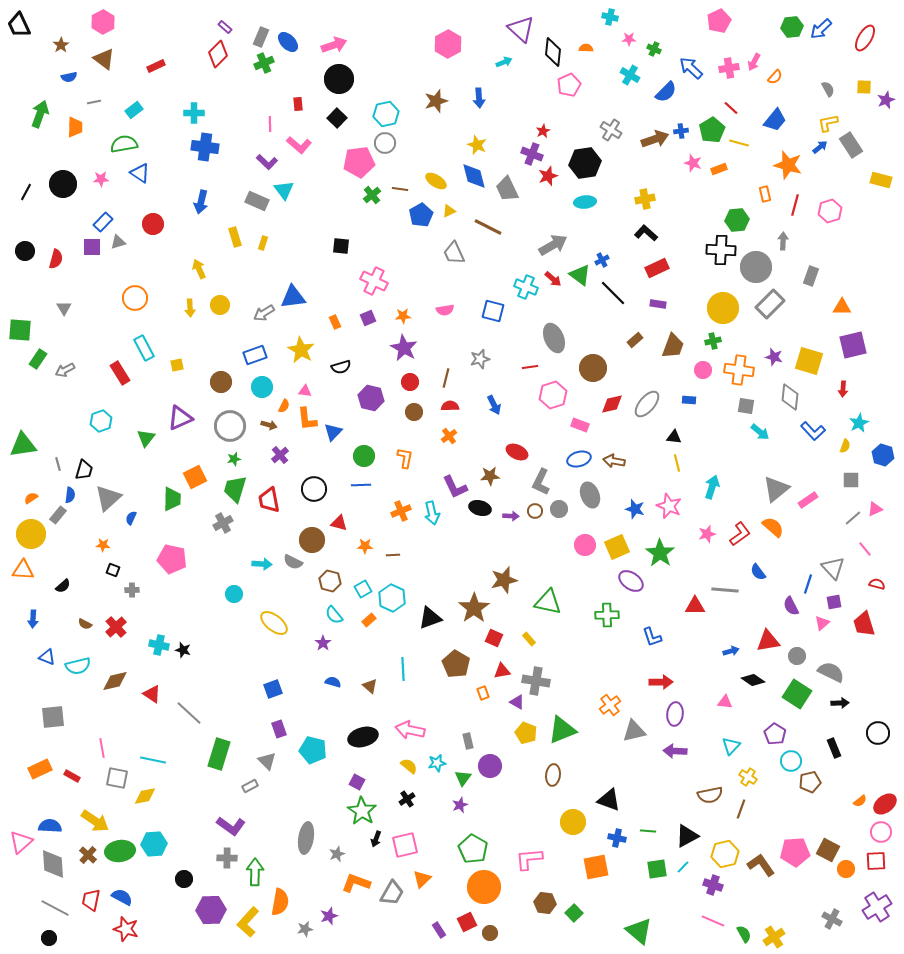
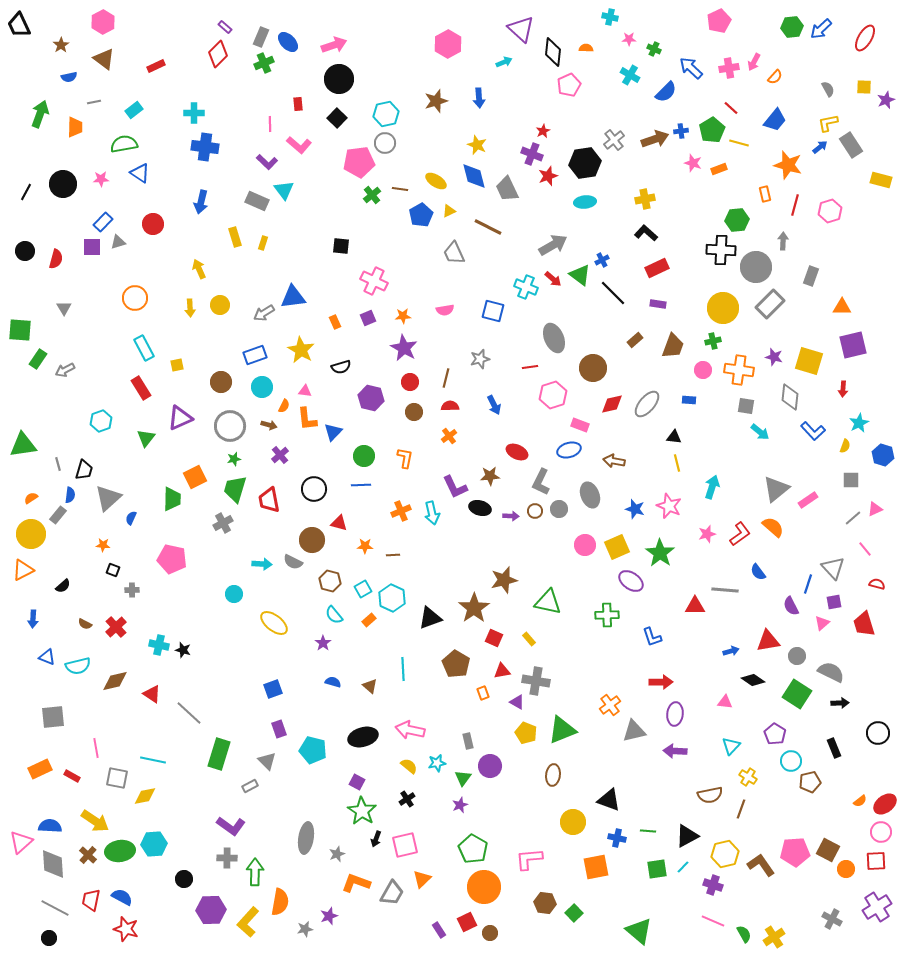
gray cross at (611, 130): moved 3 px right, 10 px down; rotated 20 degrees clockwise
red rectangle at (120, 373): moved 21 px right, 15 px down
blue ellipse at (579, 459): moved 10 px left, 9 px up
orange triangle at (23, 570): rotated 30 degrees counterclockwise
pink line at (102, 748): moved 6 px left
